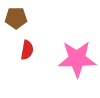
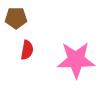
pink star: moved 1 px left, 1 px down
